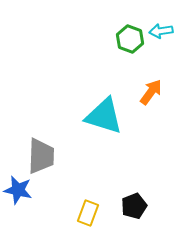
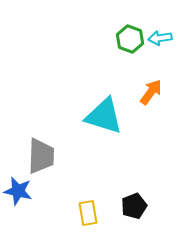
cyan arrow: moved 1 px left, 7 px down
blue star: moved 1 px down
yellow rectangle: rotated 30 degrees counterclockwise
